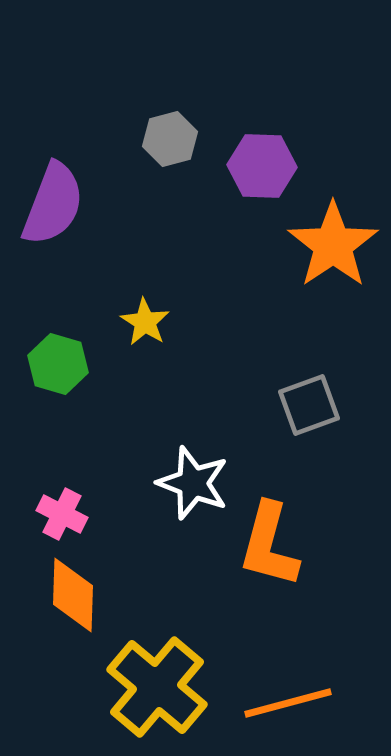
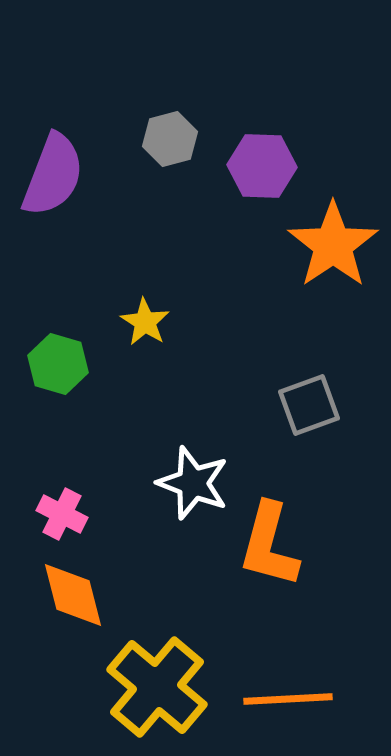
purple semicircle: moved 29 px up
orange diamond: rotated 16 degrees counterclockwise
orange line: moved 4 px up; rotated 12 degrees clockwise
